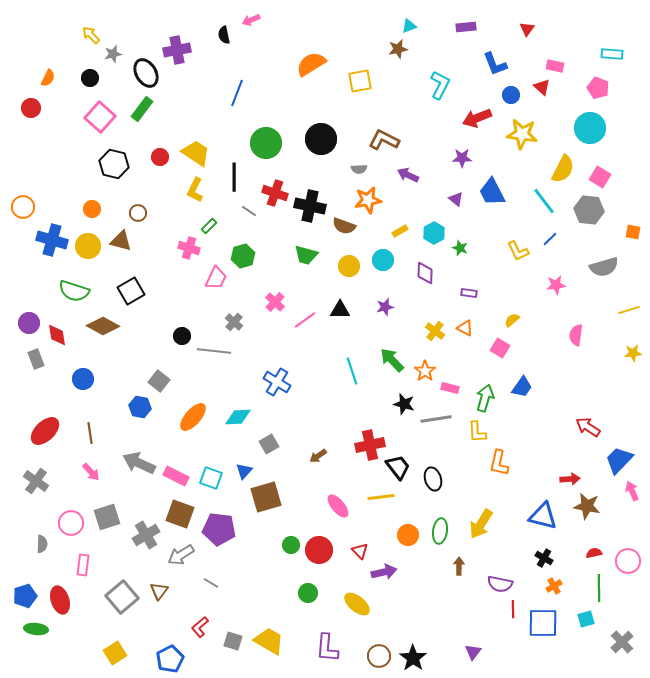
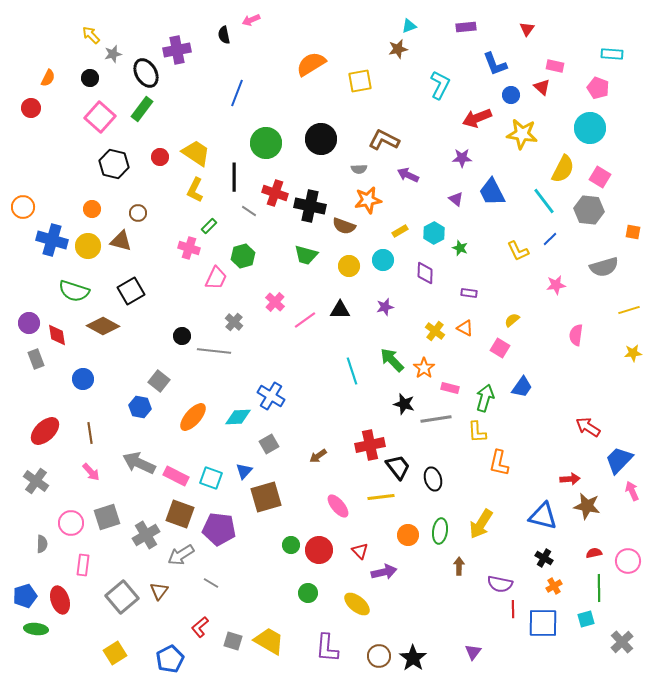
orange star at (425, 371): moved 1 px left, 3 px up
blue cross at (277, 382): moved 6 px left, 14 px down
